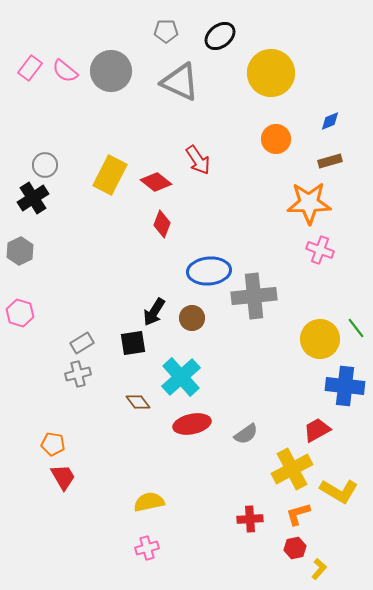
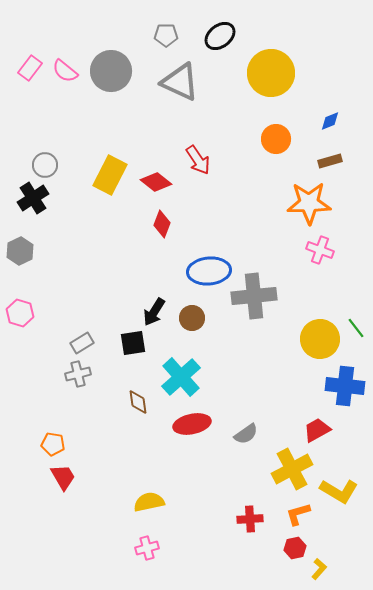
gray pentagon at (166, 31): moved 4 px down
brown diamond at (138, 402): rotated 30 degrees clockwise
